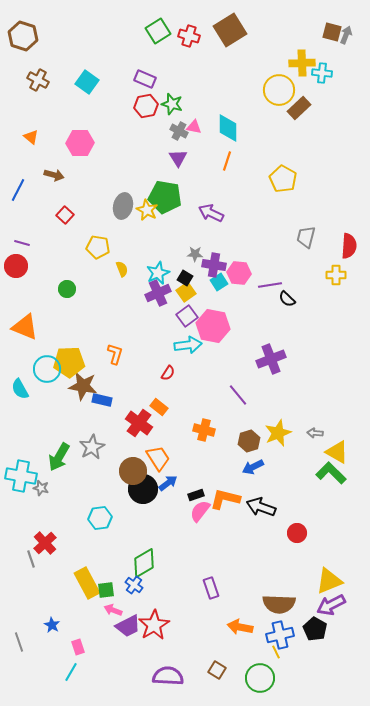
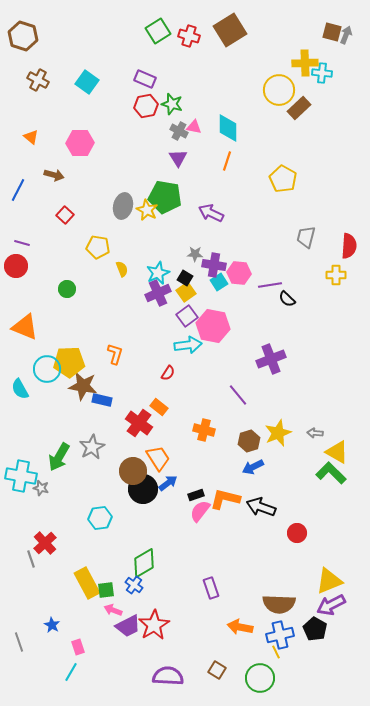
yellow cross at (302, 63): moved 3 px right
